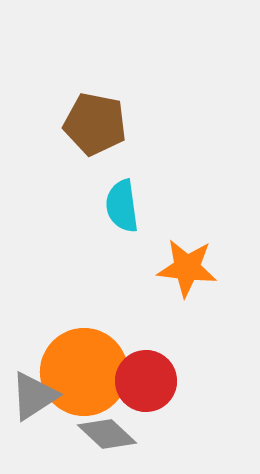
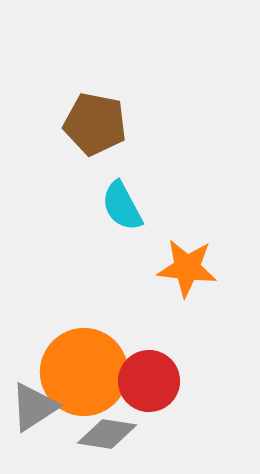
cyan semicircle: rotated 20 degrees counterclockwise
red circle: moved 3 px right
gray triangle: moved 11 px down
gray diamond: rotated 34 degrees counterclockwise
